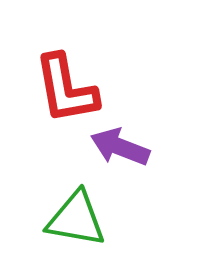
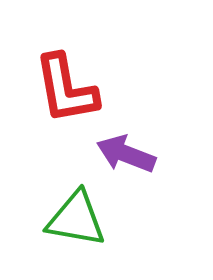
purple arrow: moved 6 px right, 7 px down
